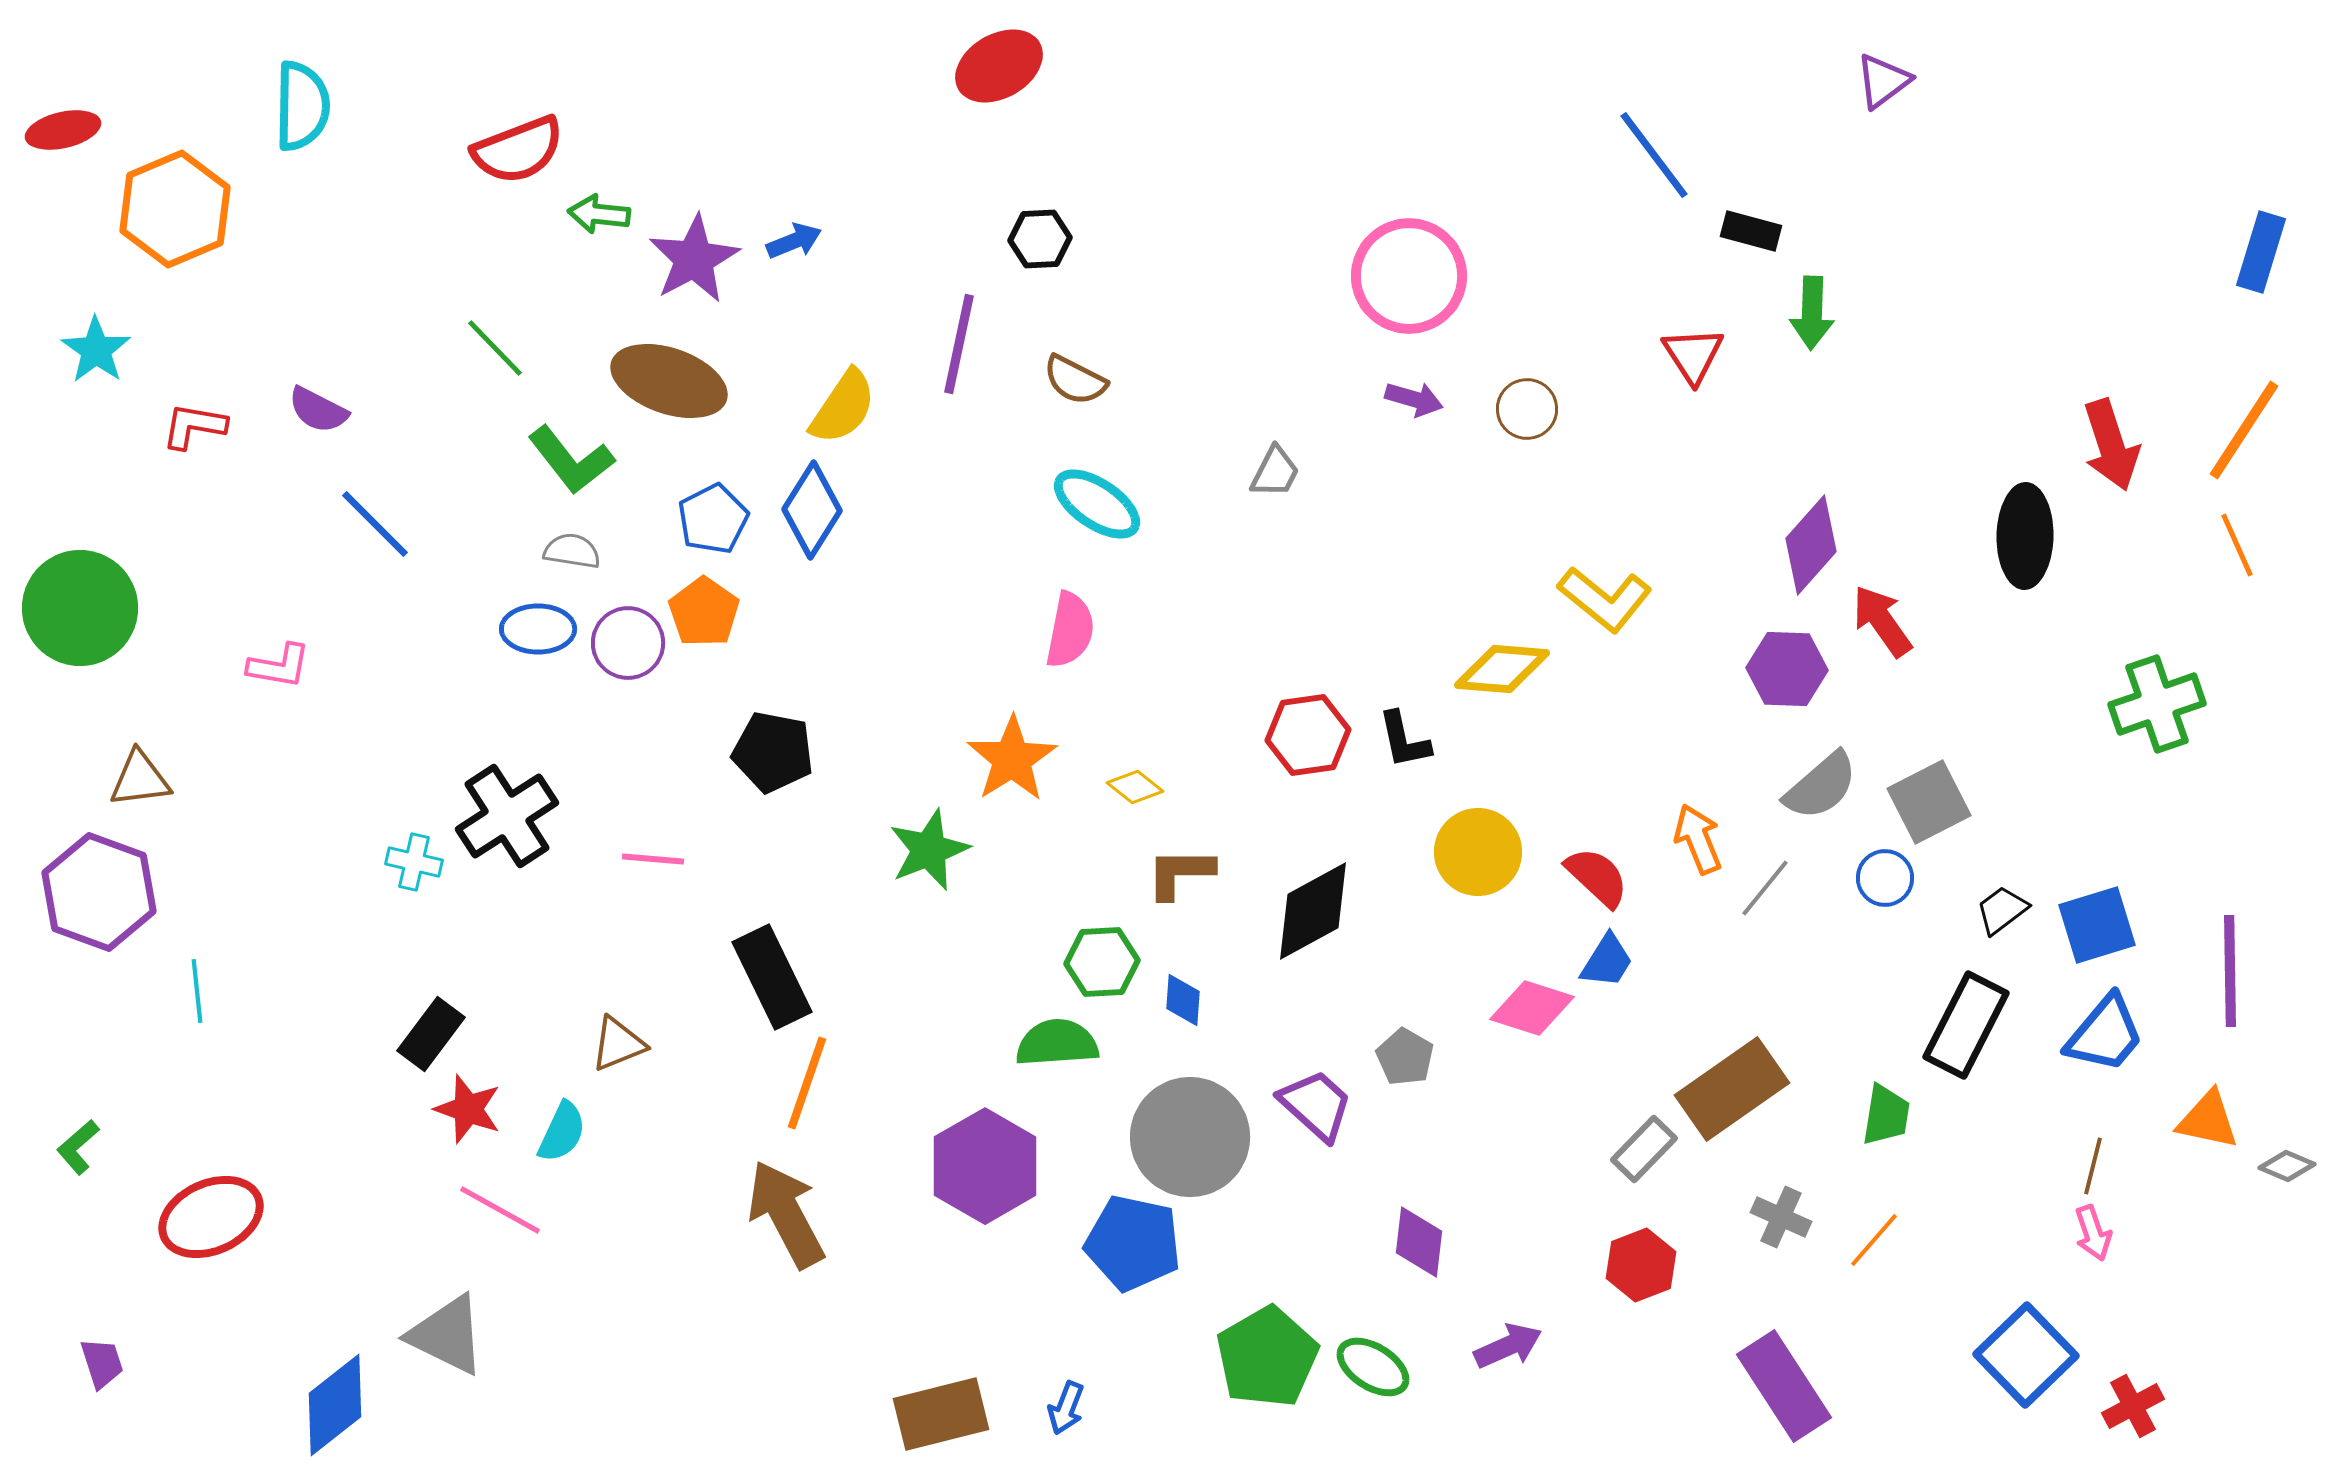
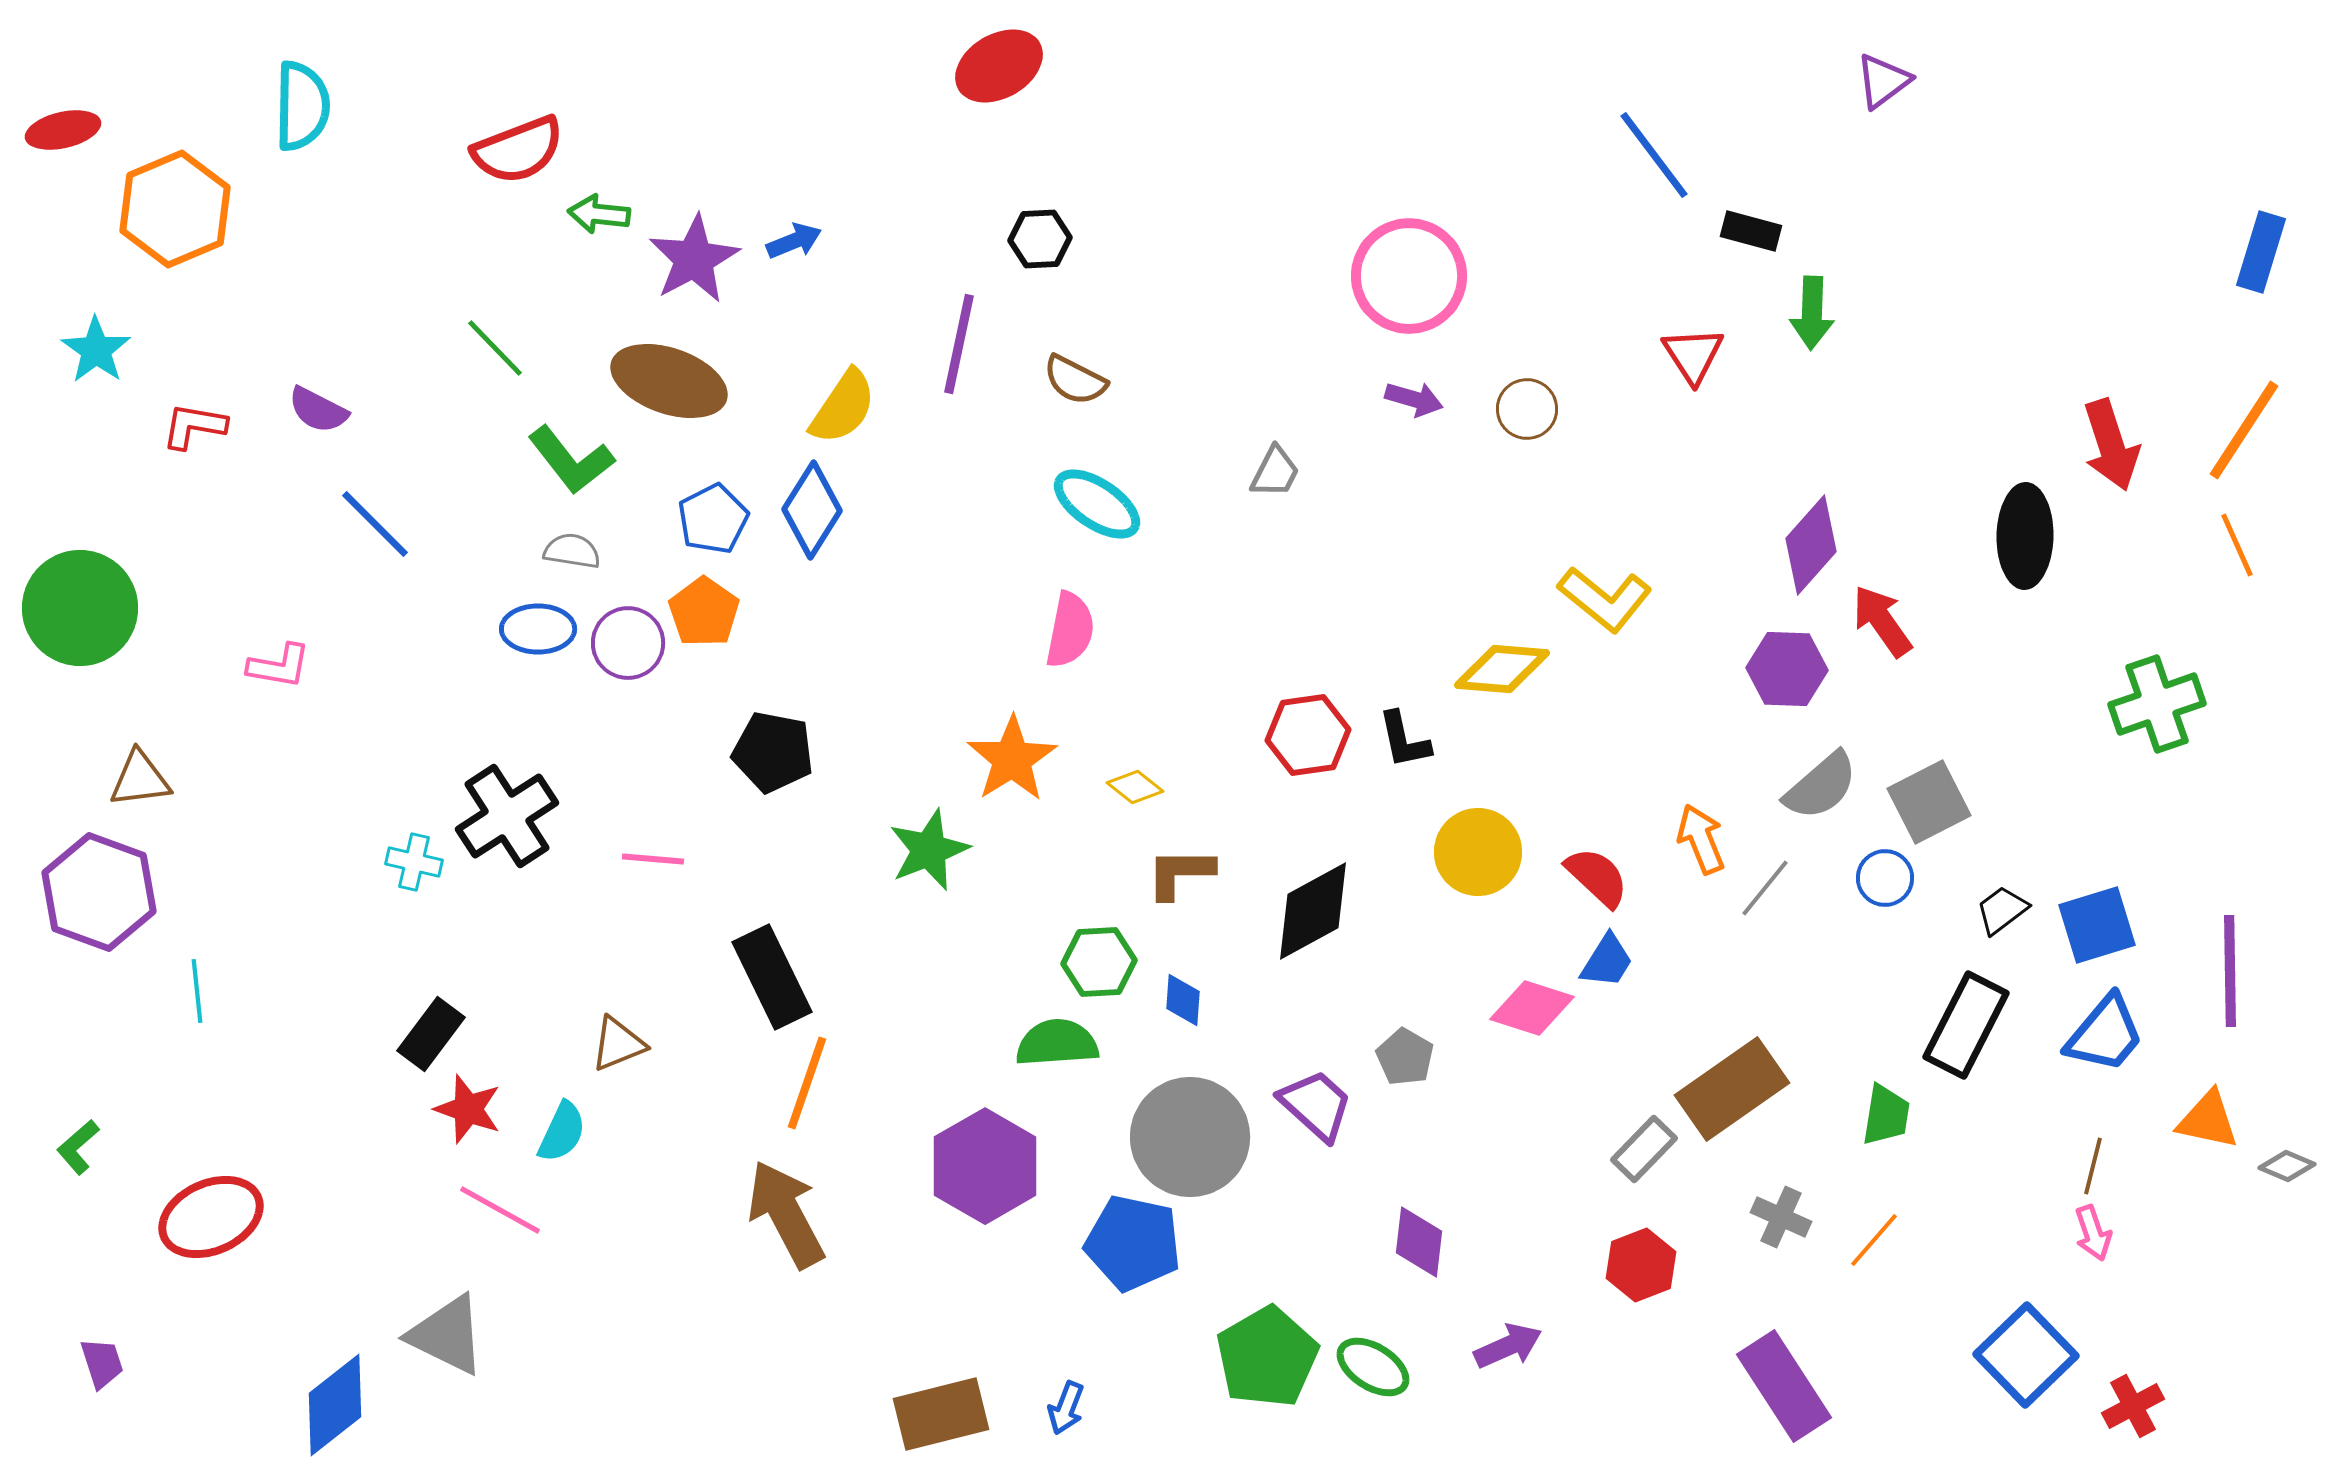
orange arrow at (1698, 839): moved 3 px right
green hexagon at (1102, 962): moved 3 px left
